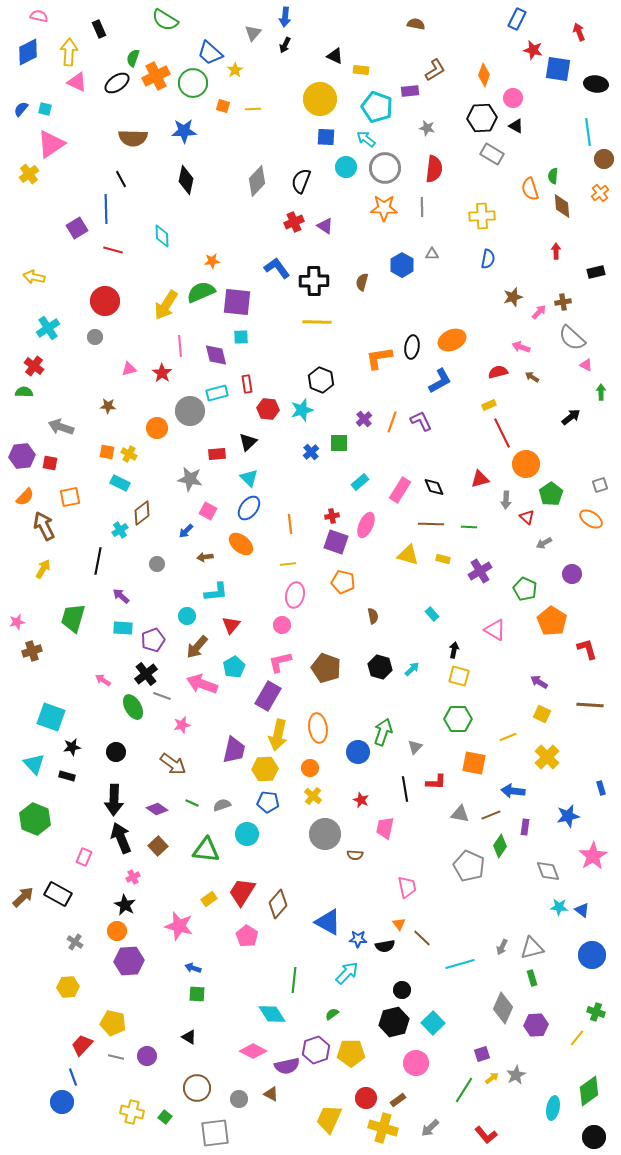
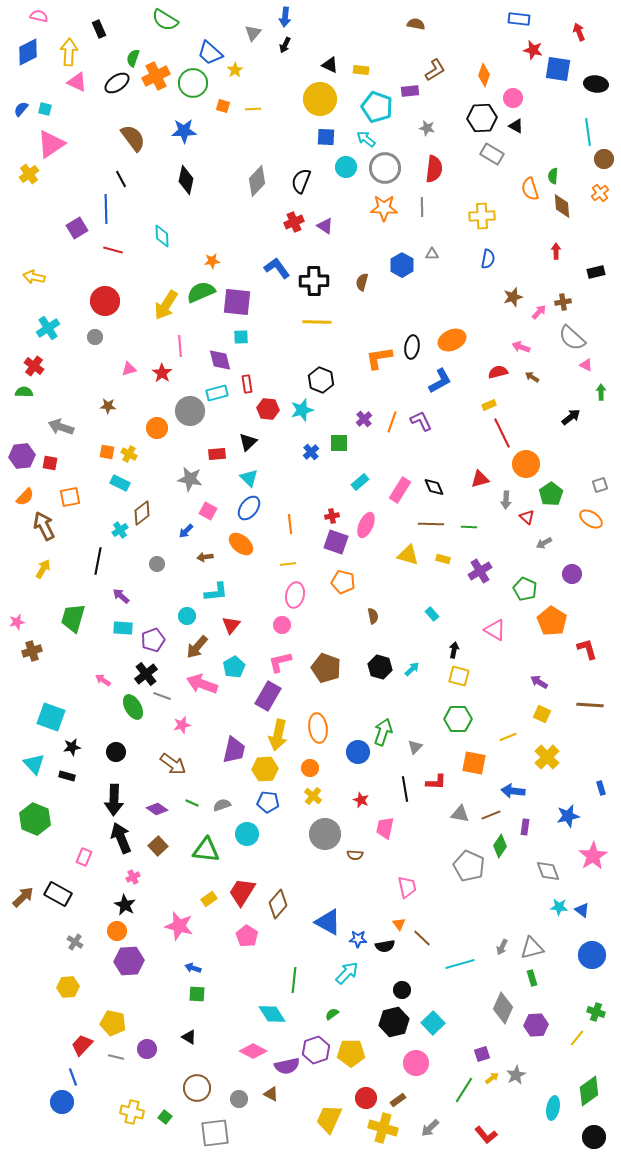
blue rectangle at (517, 19): moved 2 px right; rotated 70 degrees clockwise
black triangle at (335, 56): moved 5 px left, 9 px down
brown semicircle at (133, 138): rotated 128 degrees counterclockwise
purple diamond at (216, 355): moved 4 px right, 5 px down
purple circle at (147, 1056): moved 7 px up
